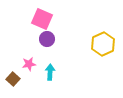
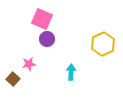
cyan arrow: moved 21 px right
